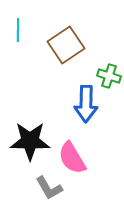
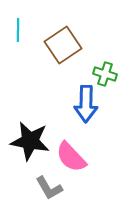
brown square: moved 3 px left
green cross: moved 4 px left, 2 px up
black star: rotated 9 degrees clockwise
pink semicircle: moved 1 px left, 1 px up; rotated 12 degrees counterclockwise
